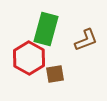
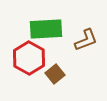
green rectangle: rotated 72 degrees clockwise
brown square: rotated 30 degrees counterclockwise
